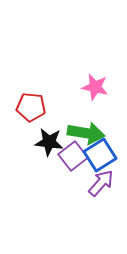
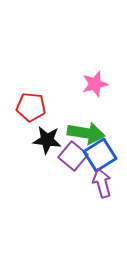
pink star: moved 3 px up; rotated 28 degrees counterclockwise
black star: moved 2 px left, 2 px up
purple square: rotated 12 degrees counterclockwise
purple arrow: moved 1 px right; rotated 56 degrees counterclockwise
